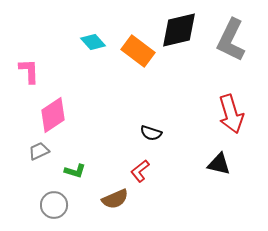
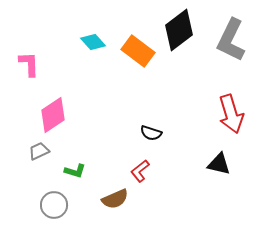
black diamond: rotated 24 degrees counterclockwise
pink L-shape: moved 7 px up
